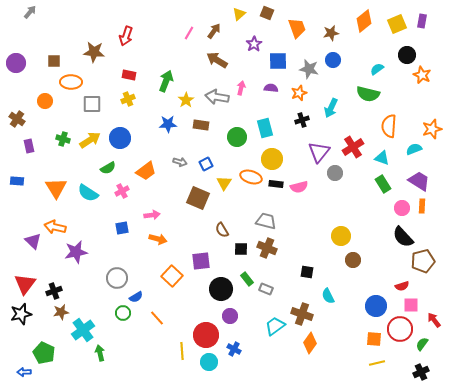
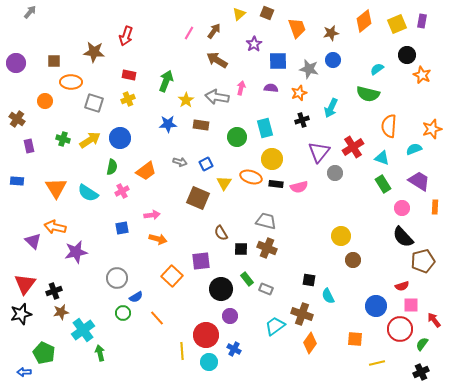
gray square at (92, 104): moved 2 px right, 1 px up; rotated 18 degrees clockwise
green semicircle at (108, 168): moved 4 px right, 1 px up; rotated 49 degrees counterclockwise
orange rectangle at (422, 206): moved 13 px right, 1 px down
brown semicircle at (222, 230): moved 1 px left, 3 px down
black square at (307, 272): moved 2 px right, 8 px down
orange square at (374, 339): moved 19 px left
